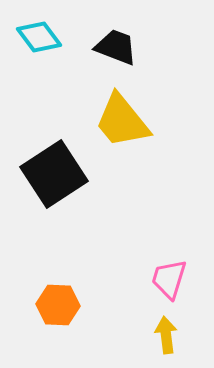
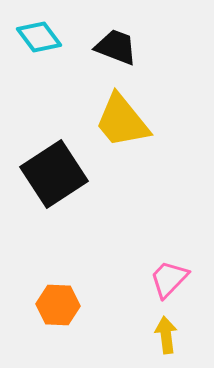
pink trapezoid: rotated 27 degrees clockwise
